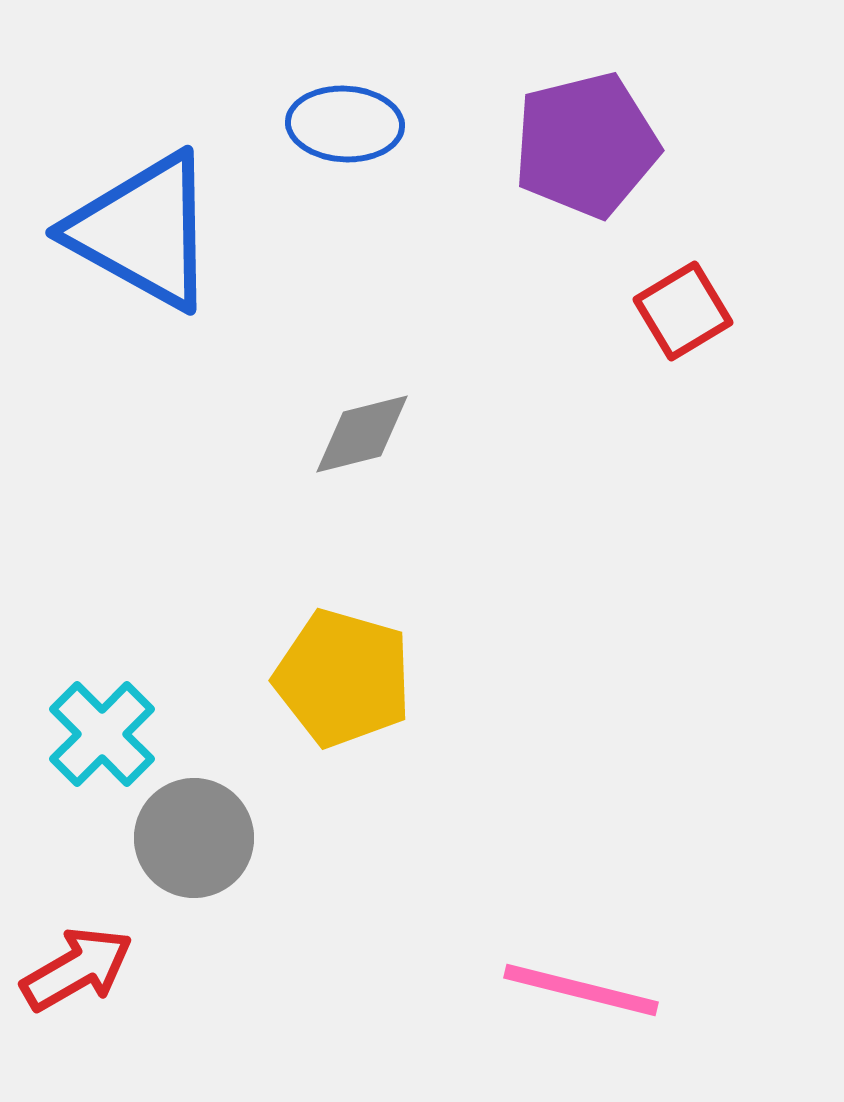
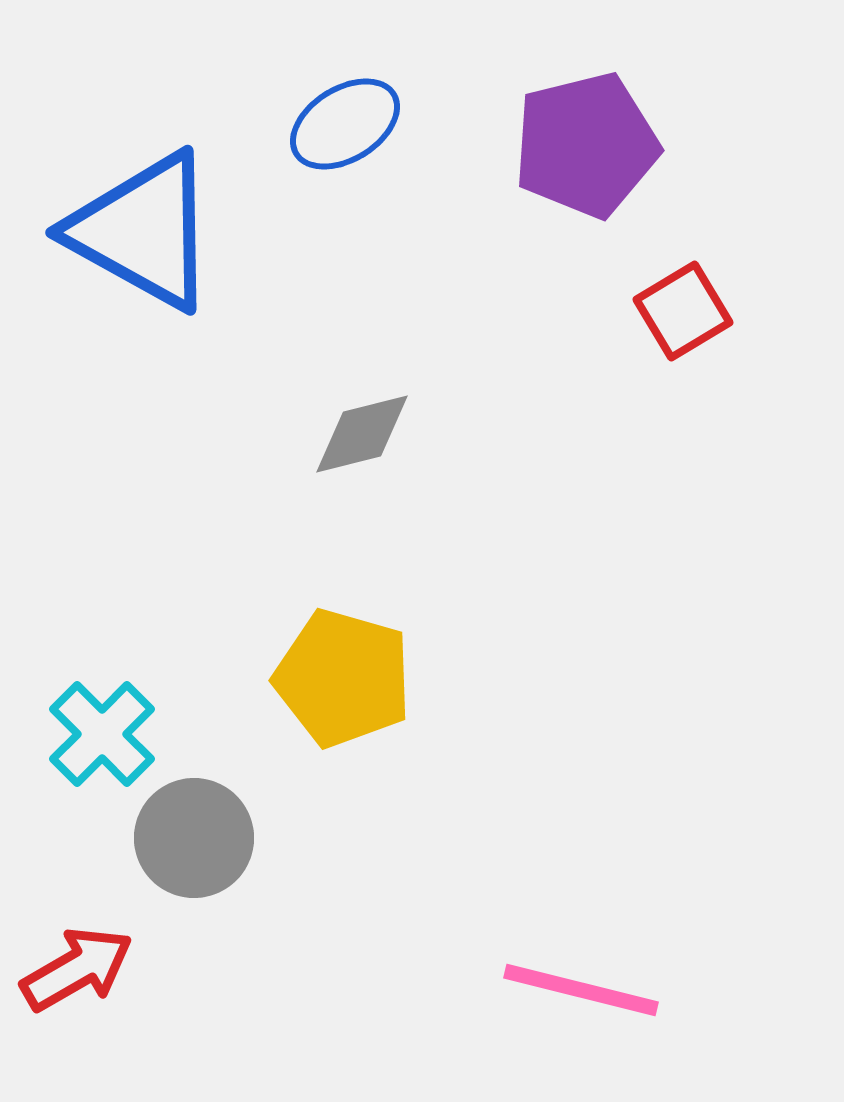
blue ellipse: rotated 35 degrees counterclockwise
